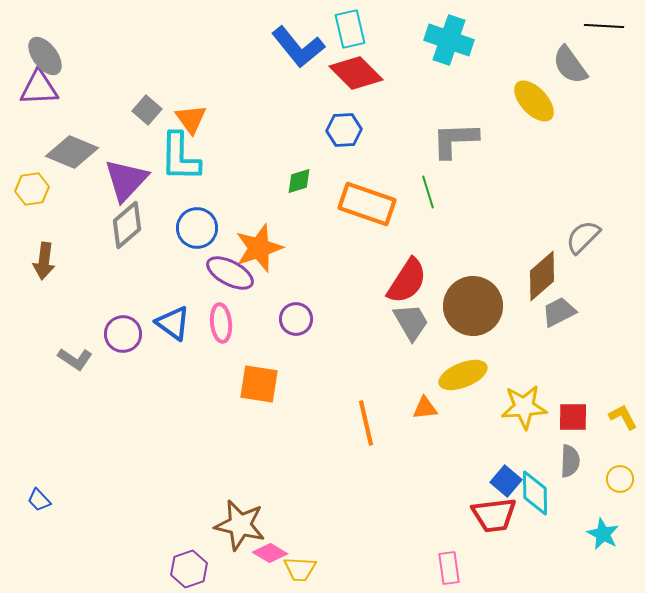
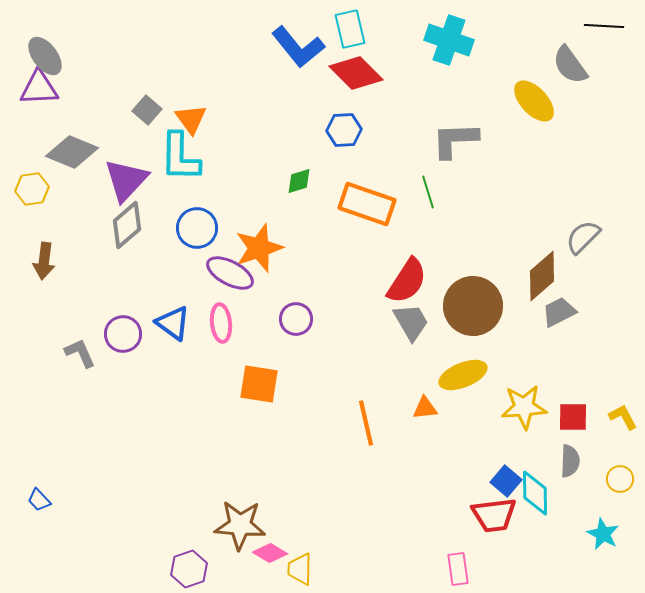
gray L-shape at (75, 359): moved 5 px right, 6 px up; rotated 148 degrees counterclockwise
brown star at (240, 525): rotated 9 degrees counterclockwise
pink rectangle at (449, 568): moved 9 px right, 1 px down
yellow trapezoid at (300, 569): rotated 88 degrees clockwise
